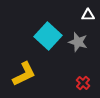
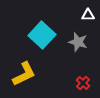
cyan square: moved 6 px left, 1 px up
